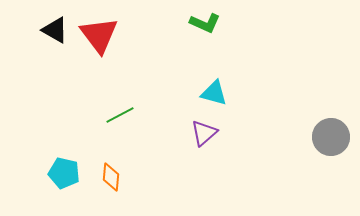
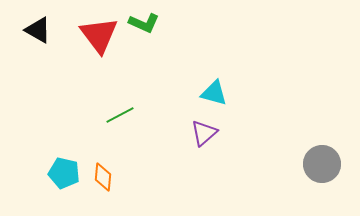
green L-shape: moved 61 px left
black triangle: moved 17 px left
gray circle: moved 9 px left, 27 px down
orange diamond: moved 8 px left
